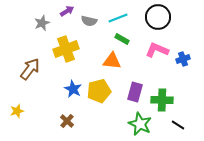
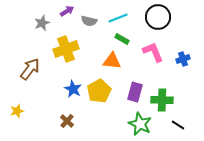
pink L-shape: moved 4 px left, 2 px down; rotated 45 degrees clockwise
yellow pentagon: rotated 15 degrees counterclockwise
